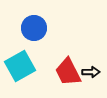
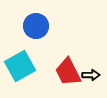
blue circle: moved 2 px right, 2 px up
black arrow: moved 3 px down
